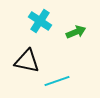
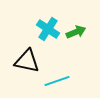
cyan cross: moved 8 px right, 8 px down
